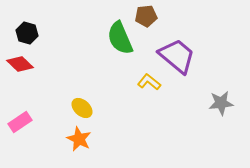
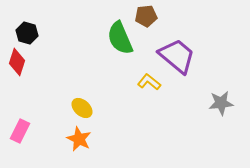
red diamond: moved 3 px left, 2 px up; rotated 64 degrees clockwise
pink rectangle: moved 9 px down; rotated 30 degrees counterclockwise
